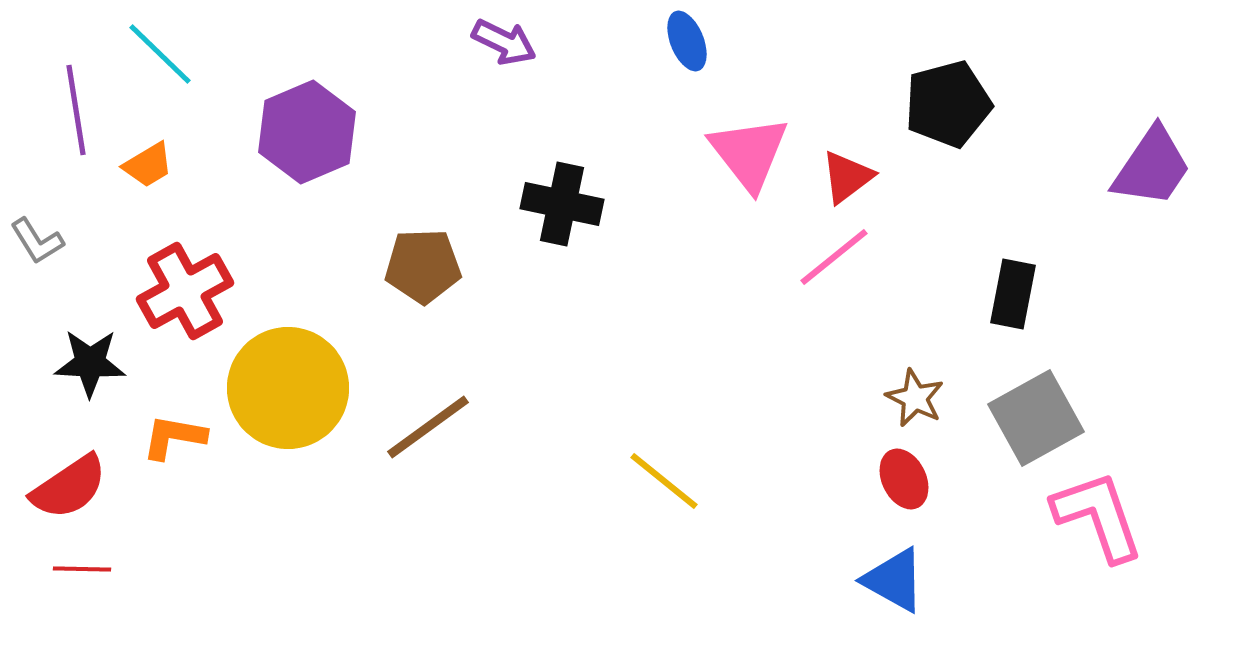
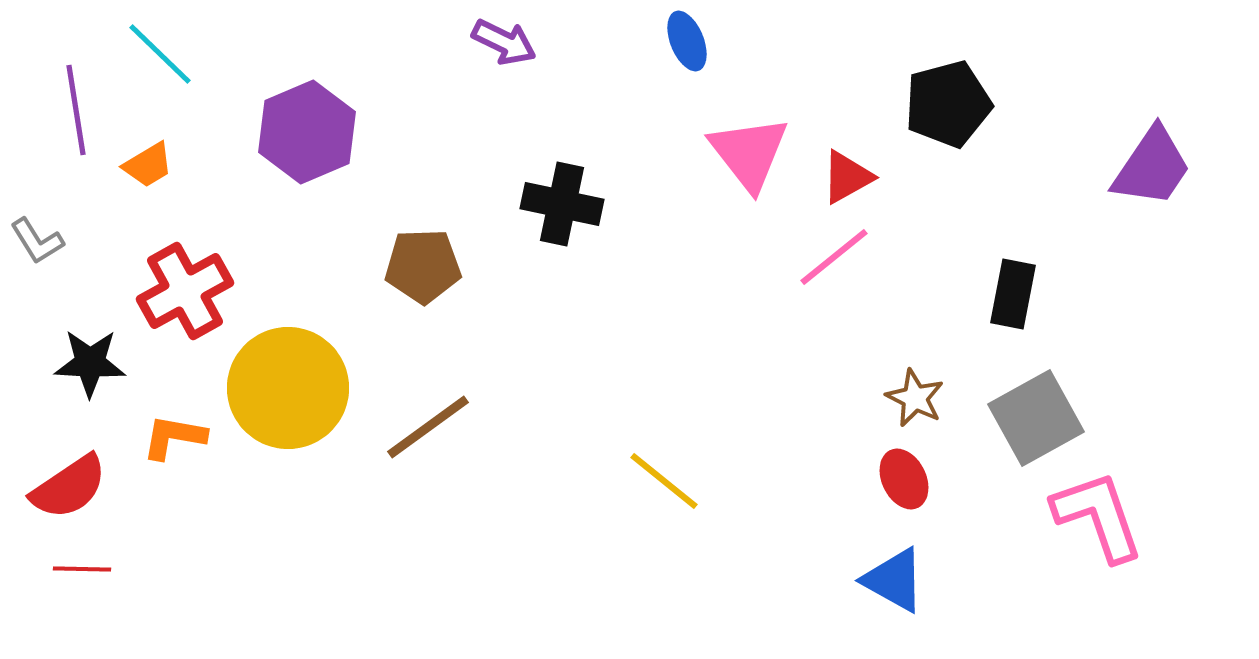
red triangle: rotated 8 degrees clockwise
